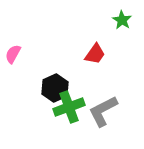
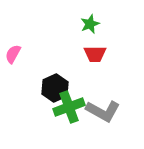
green star: moved 32 px left, 4 px down; rotated 18 degrees clockwise
red trapezoid: rotated 55 degrees clockwise
gray L-shape: rotated 124 degrees counterclockwise
